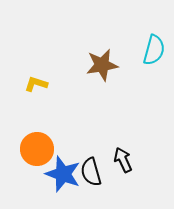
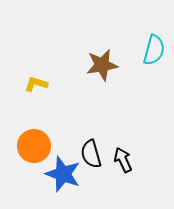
orange circle: moved 3 px left, 3 px up
black semicircle: moved 18 px up
